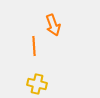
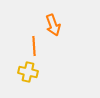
yellow cross: moved 9 px left, 12 px up
